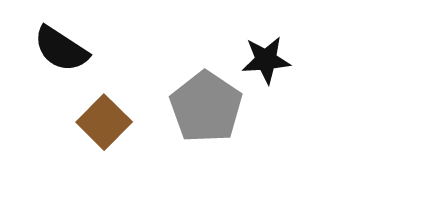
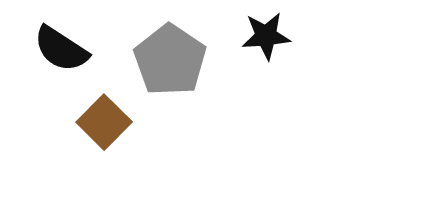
black star: moved 24 px up
gray pentagon: moved 36 px left, 47 px up
